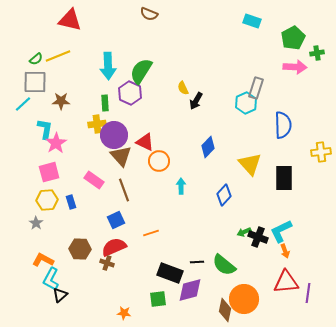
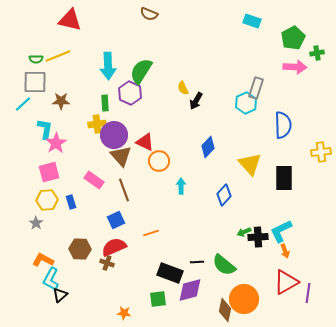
green semicircle at (36, 59): rotated 40 degrees clockwise
black cross at (258, 237): rotated 24 degrees counterclockwise
red triangle at (286, 282): rotated 24 degrees counterclockwise
